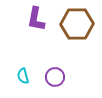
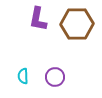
purple L-shape: moved 2 px right
cyan semicircle: rotated 14 degrees clockwise
